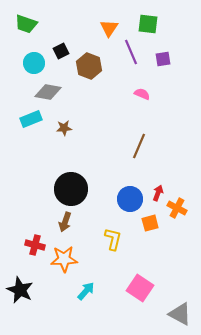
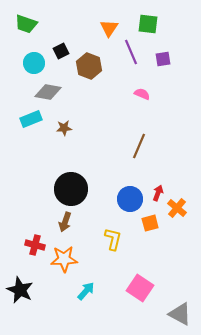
orange cross: rotated 12 degrees clockwise
